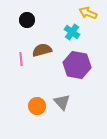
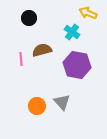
black circle: moved 2 px right, 2 px up
